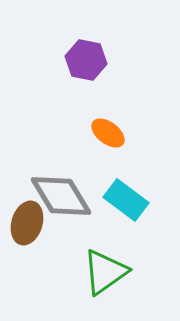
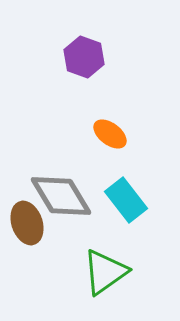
purple hexagon: moved 2 px left, 3 px up; rotated 9 degrees clockwise
orange ellipse: moved 2 px right, 1 px down
cyan rectangle: rotated 15 degrees clockwise
brown ellipse: rotated 36 degrees counterclockwise
